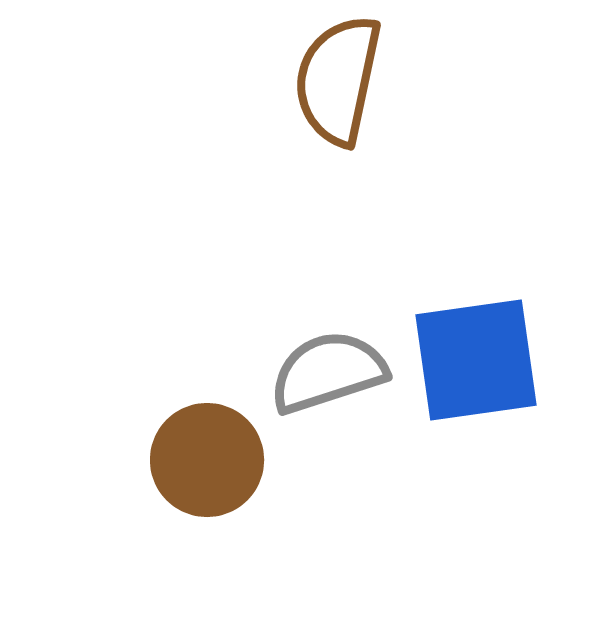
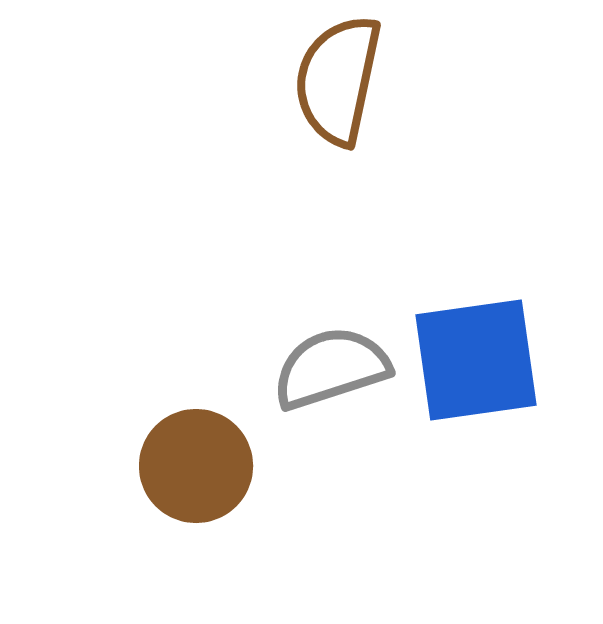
gray semicircle: moved 3 px right, 4 px up
brown circle: moved 11 px left, 6 px down
